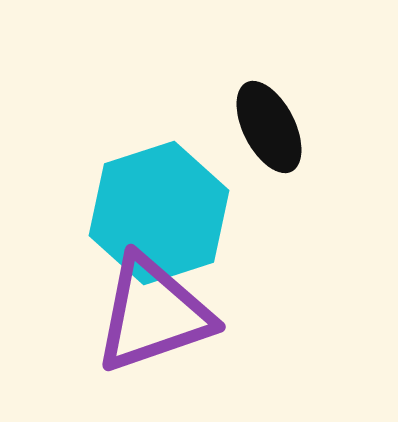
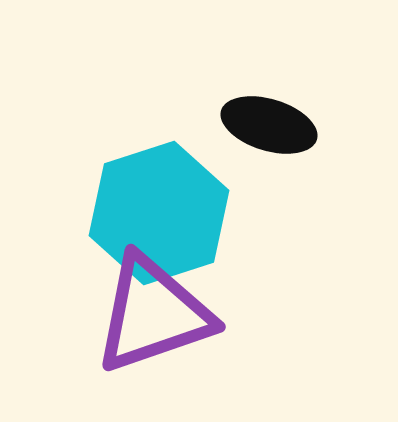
black ellipse: moved 2 px up; rotated 46 degrees counterclockwise
